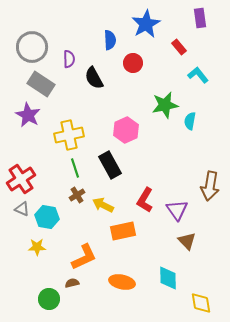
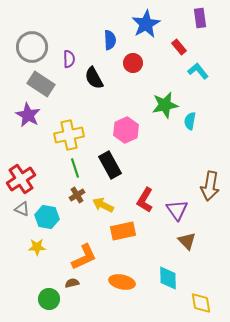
cyan L-shape: moved 4 px up
